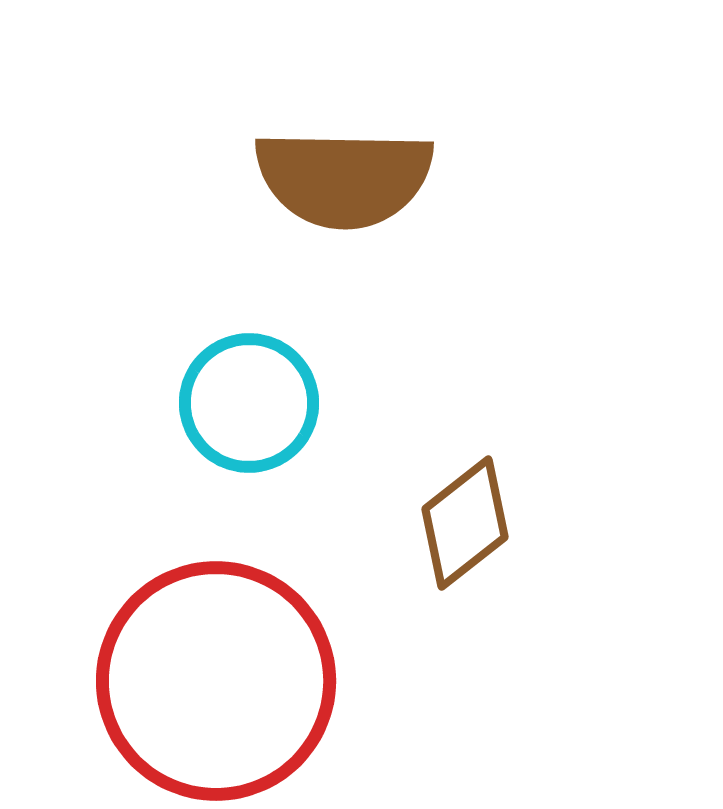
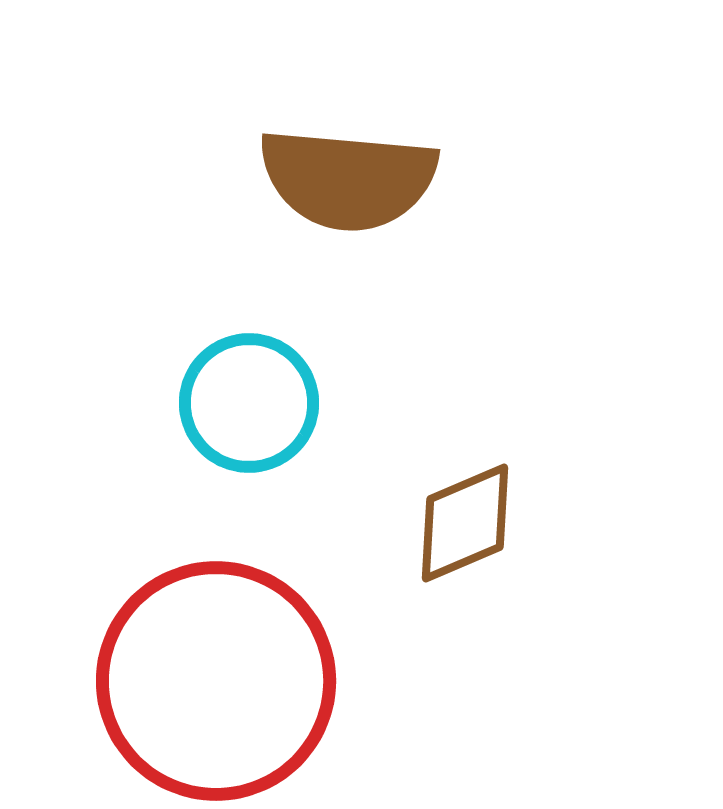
brown semicircle: moved 4 px right, 1 px down; rotated 4 degrees clockwise
brown diamond: rotated 15 degrees clockwise
